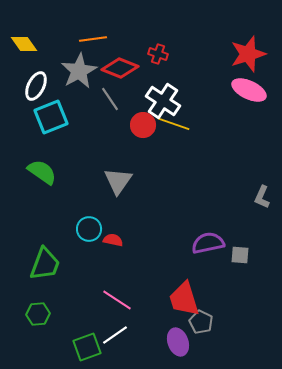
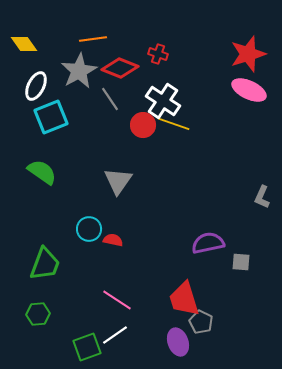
gray square: moved 1 px right, 7 px down
